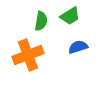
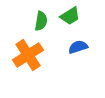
orange cross: rotated 12 degrees counterclockwise
